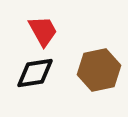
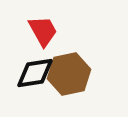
brown hexagon: moved 30 px left, 4 px down
